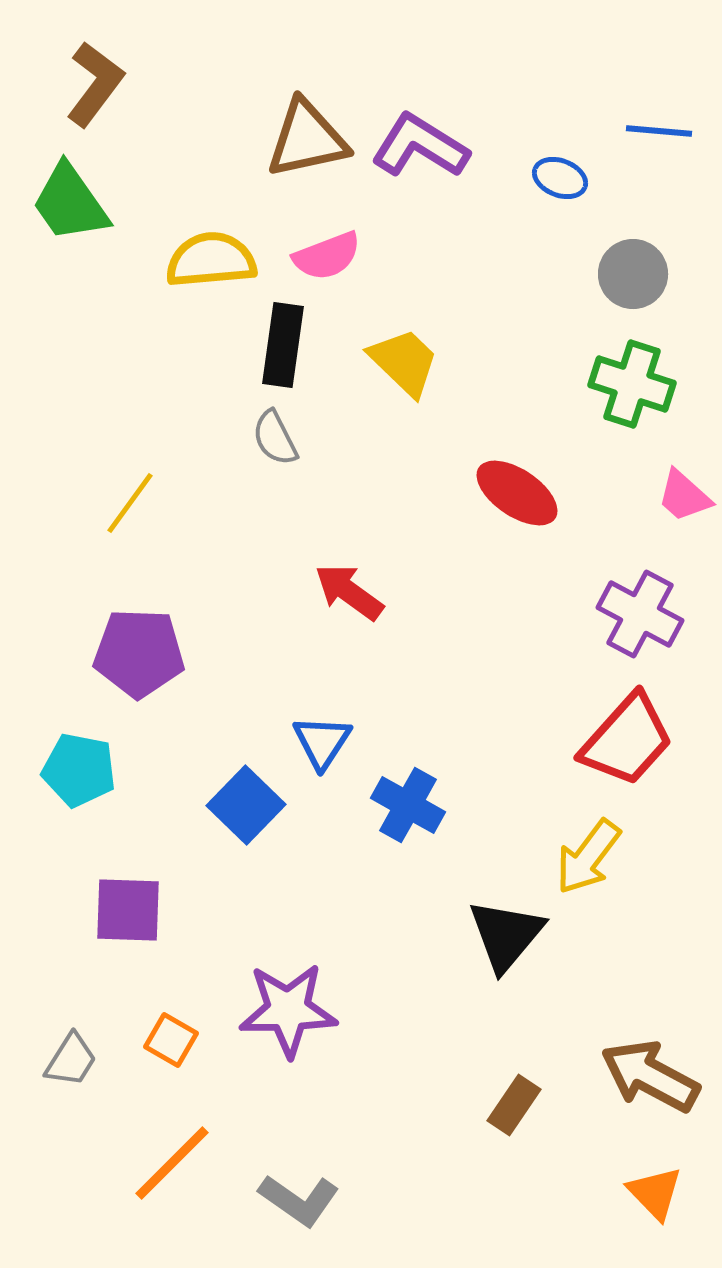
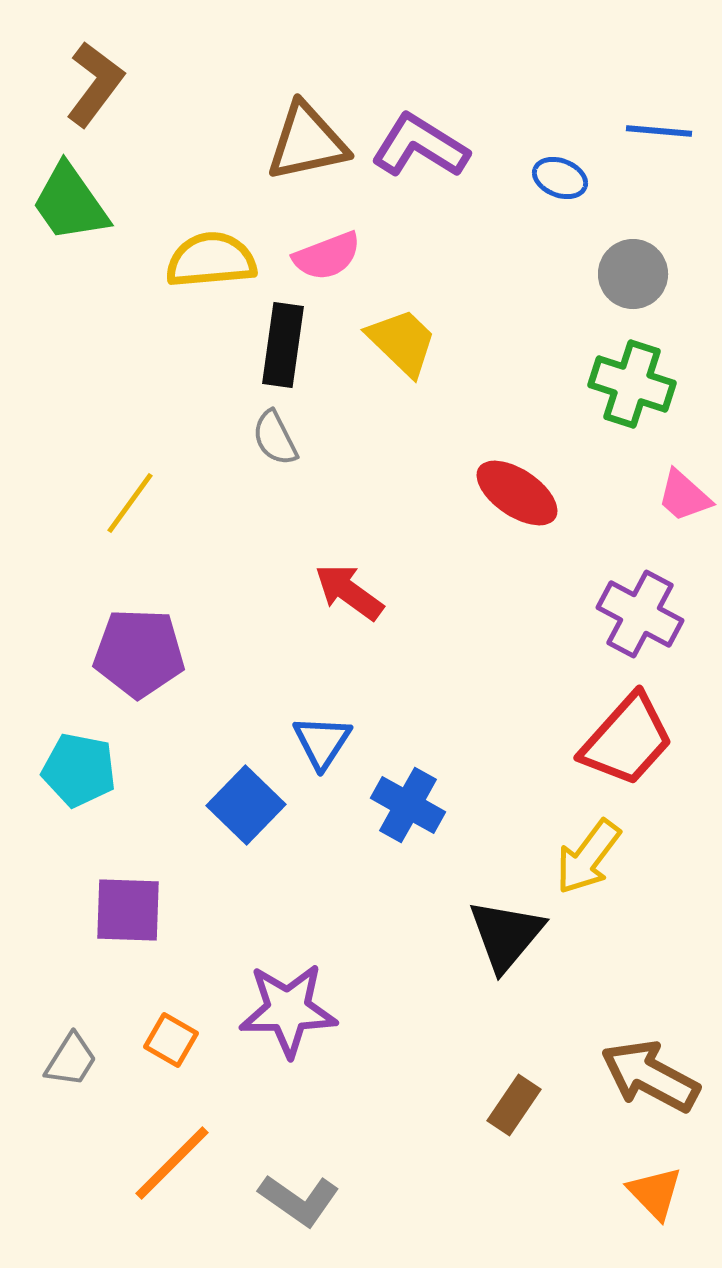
brown triangle: moved 3 px down
yellow trapezoid: moved 2 px left, 20 px up
